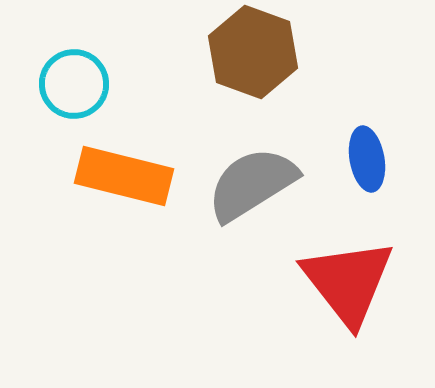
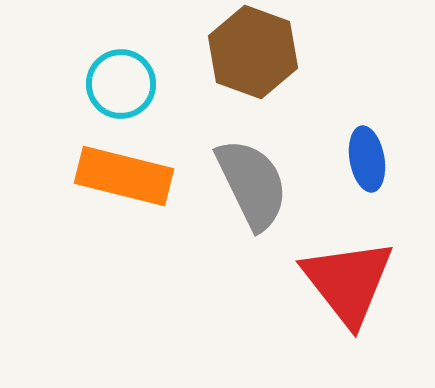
cyan circle: moved 47 px right
gray semicircle: rotated 96 degrees clockwise
